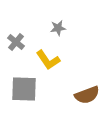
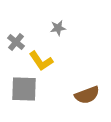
yellow L-shape: moved 7 px left, 1 px down
